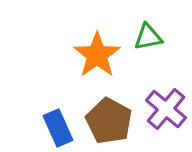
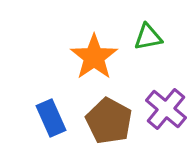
orange star: moved 3 px left, 2 px down
blue rectangle: moved 7 px left, 10 px up
